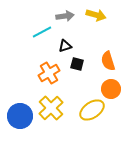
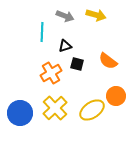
gray arrow: rotated 30 degrees clockwise
cyan line: rotated 60 degrees counterclockwise
orange semicircle: rotated 36 degrees counterclockwise
orange cross: moved 2 px right
orange circle: moved 5 px right, 7 px down
yellow cross: moved 4 px right
blue circle: moved 3 px up
